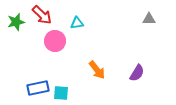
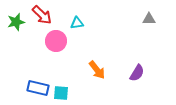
pink circle: moved 1 px right
blue rectangle: rotated 25 degrees clockwise
